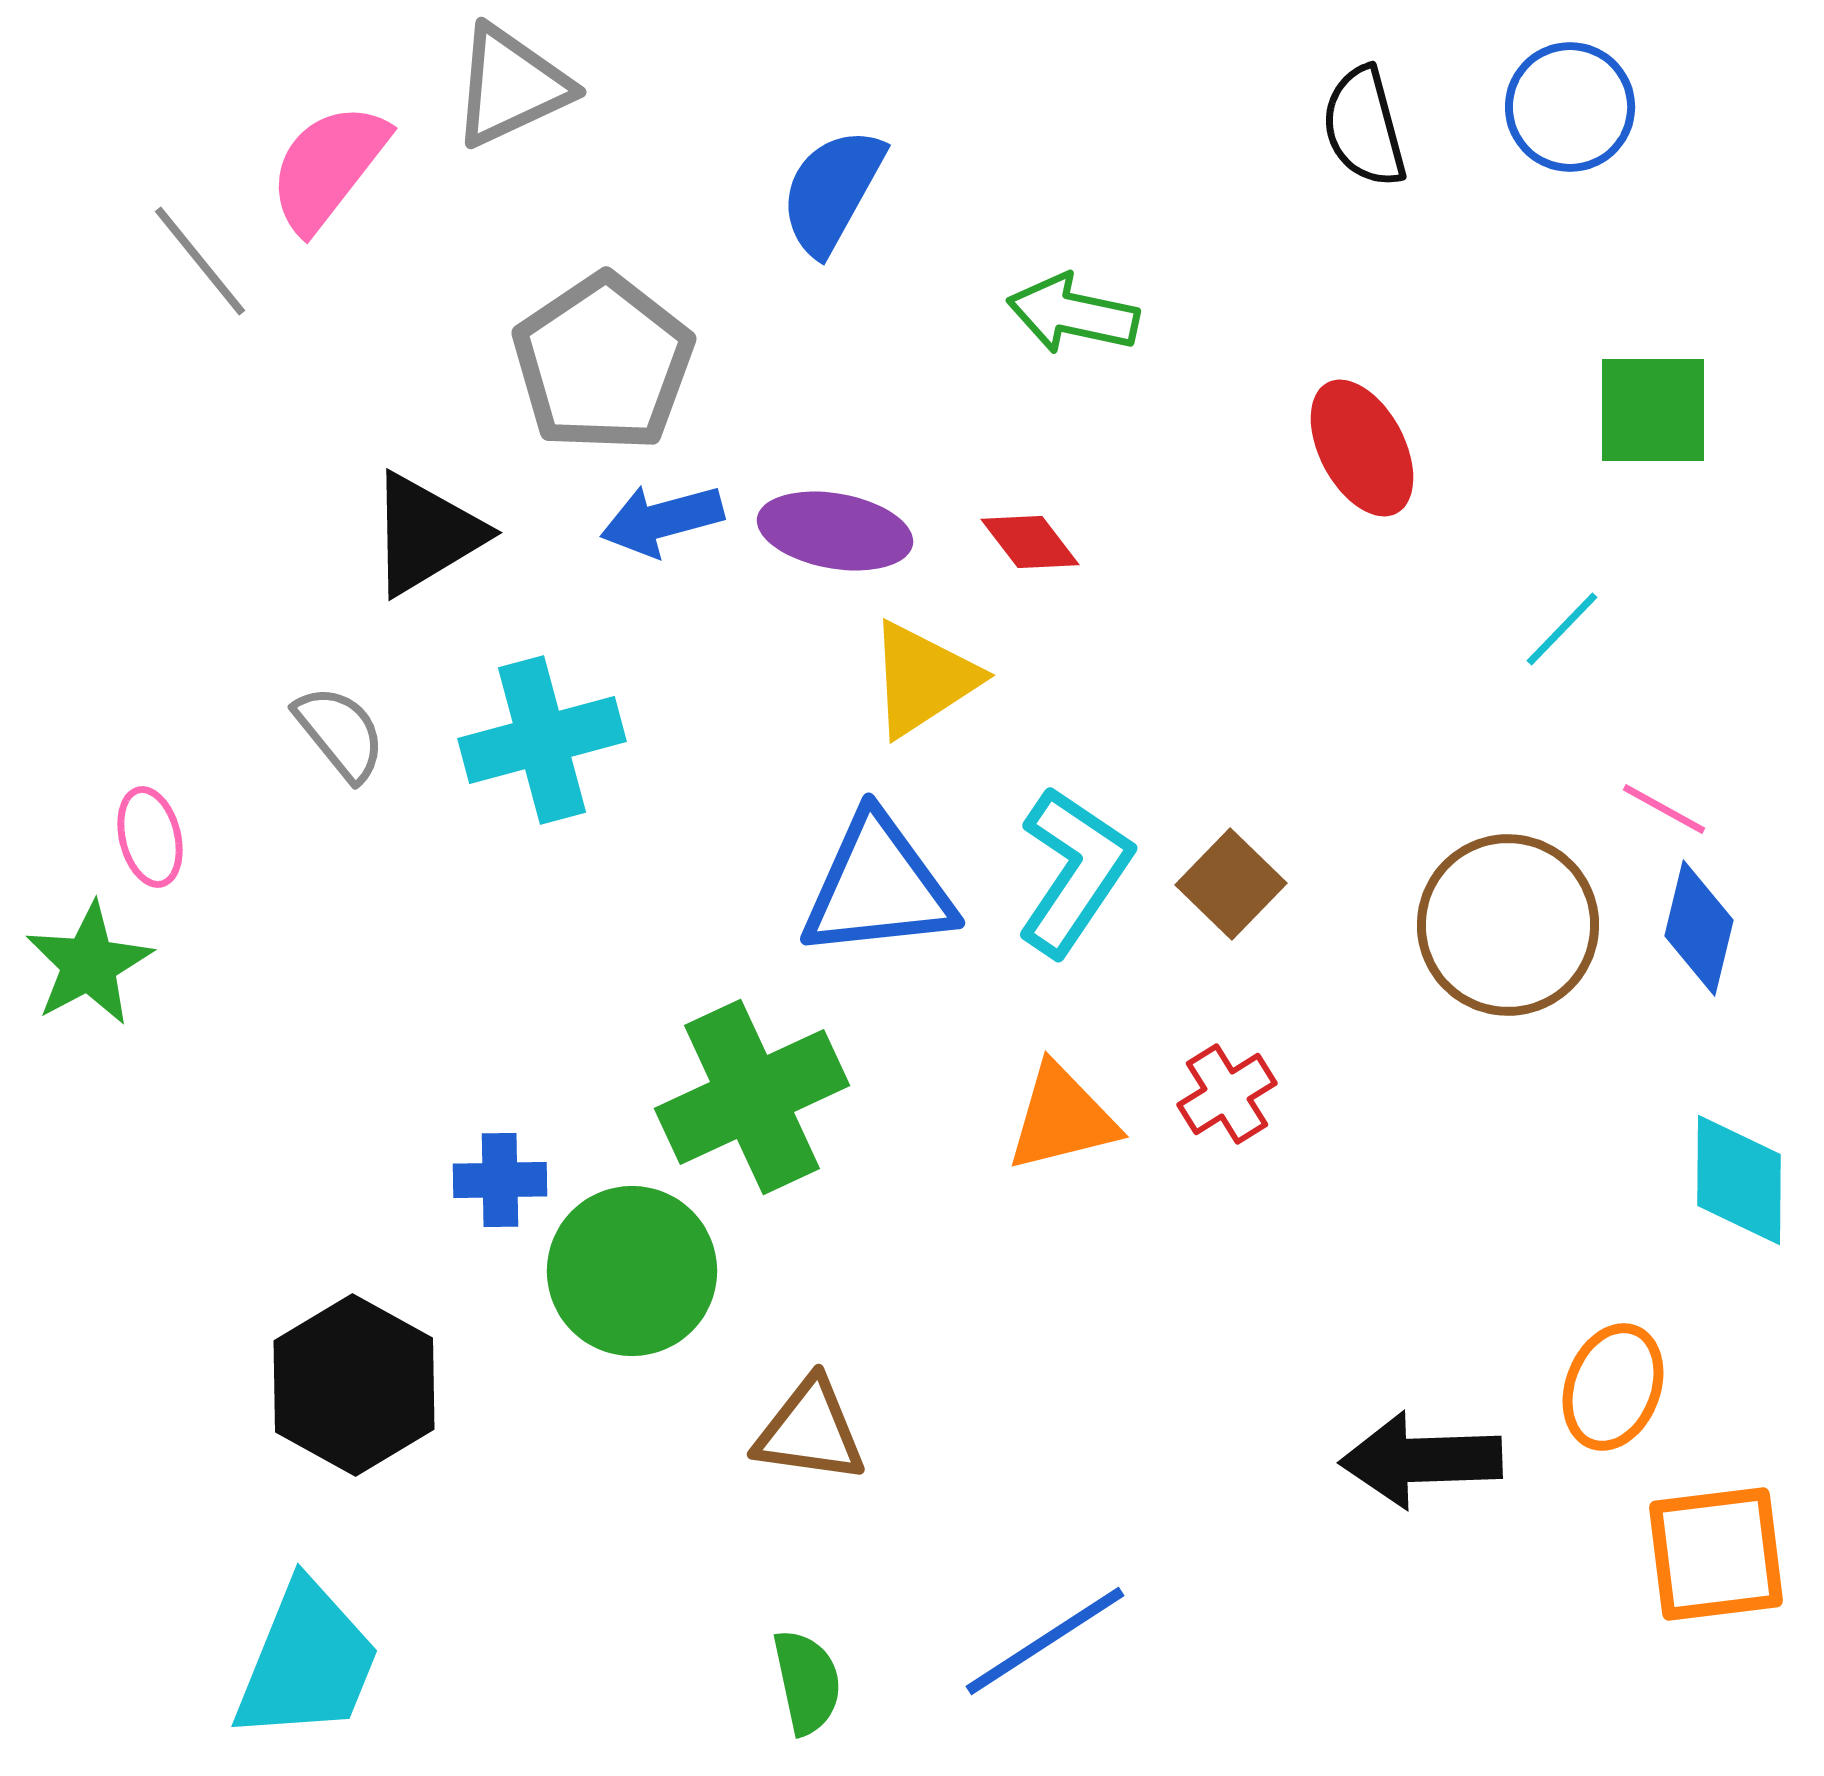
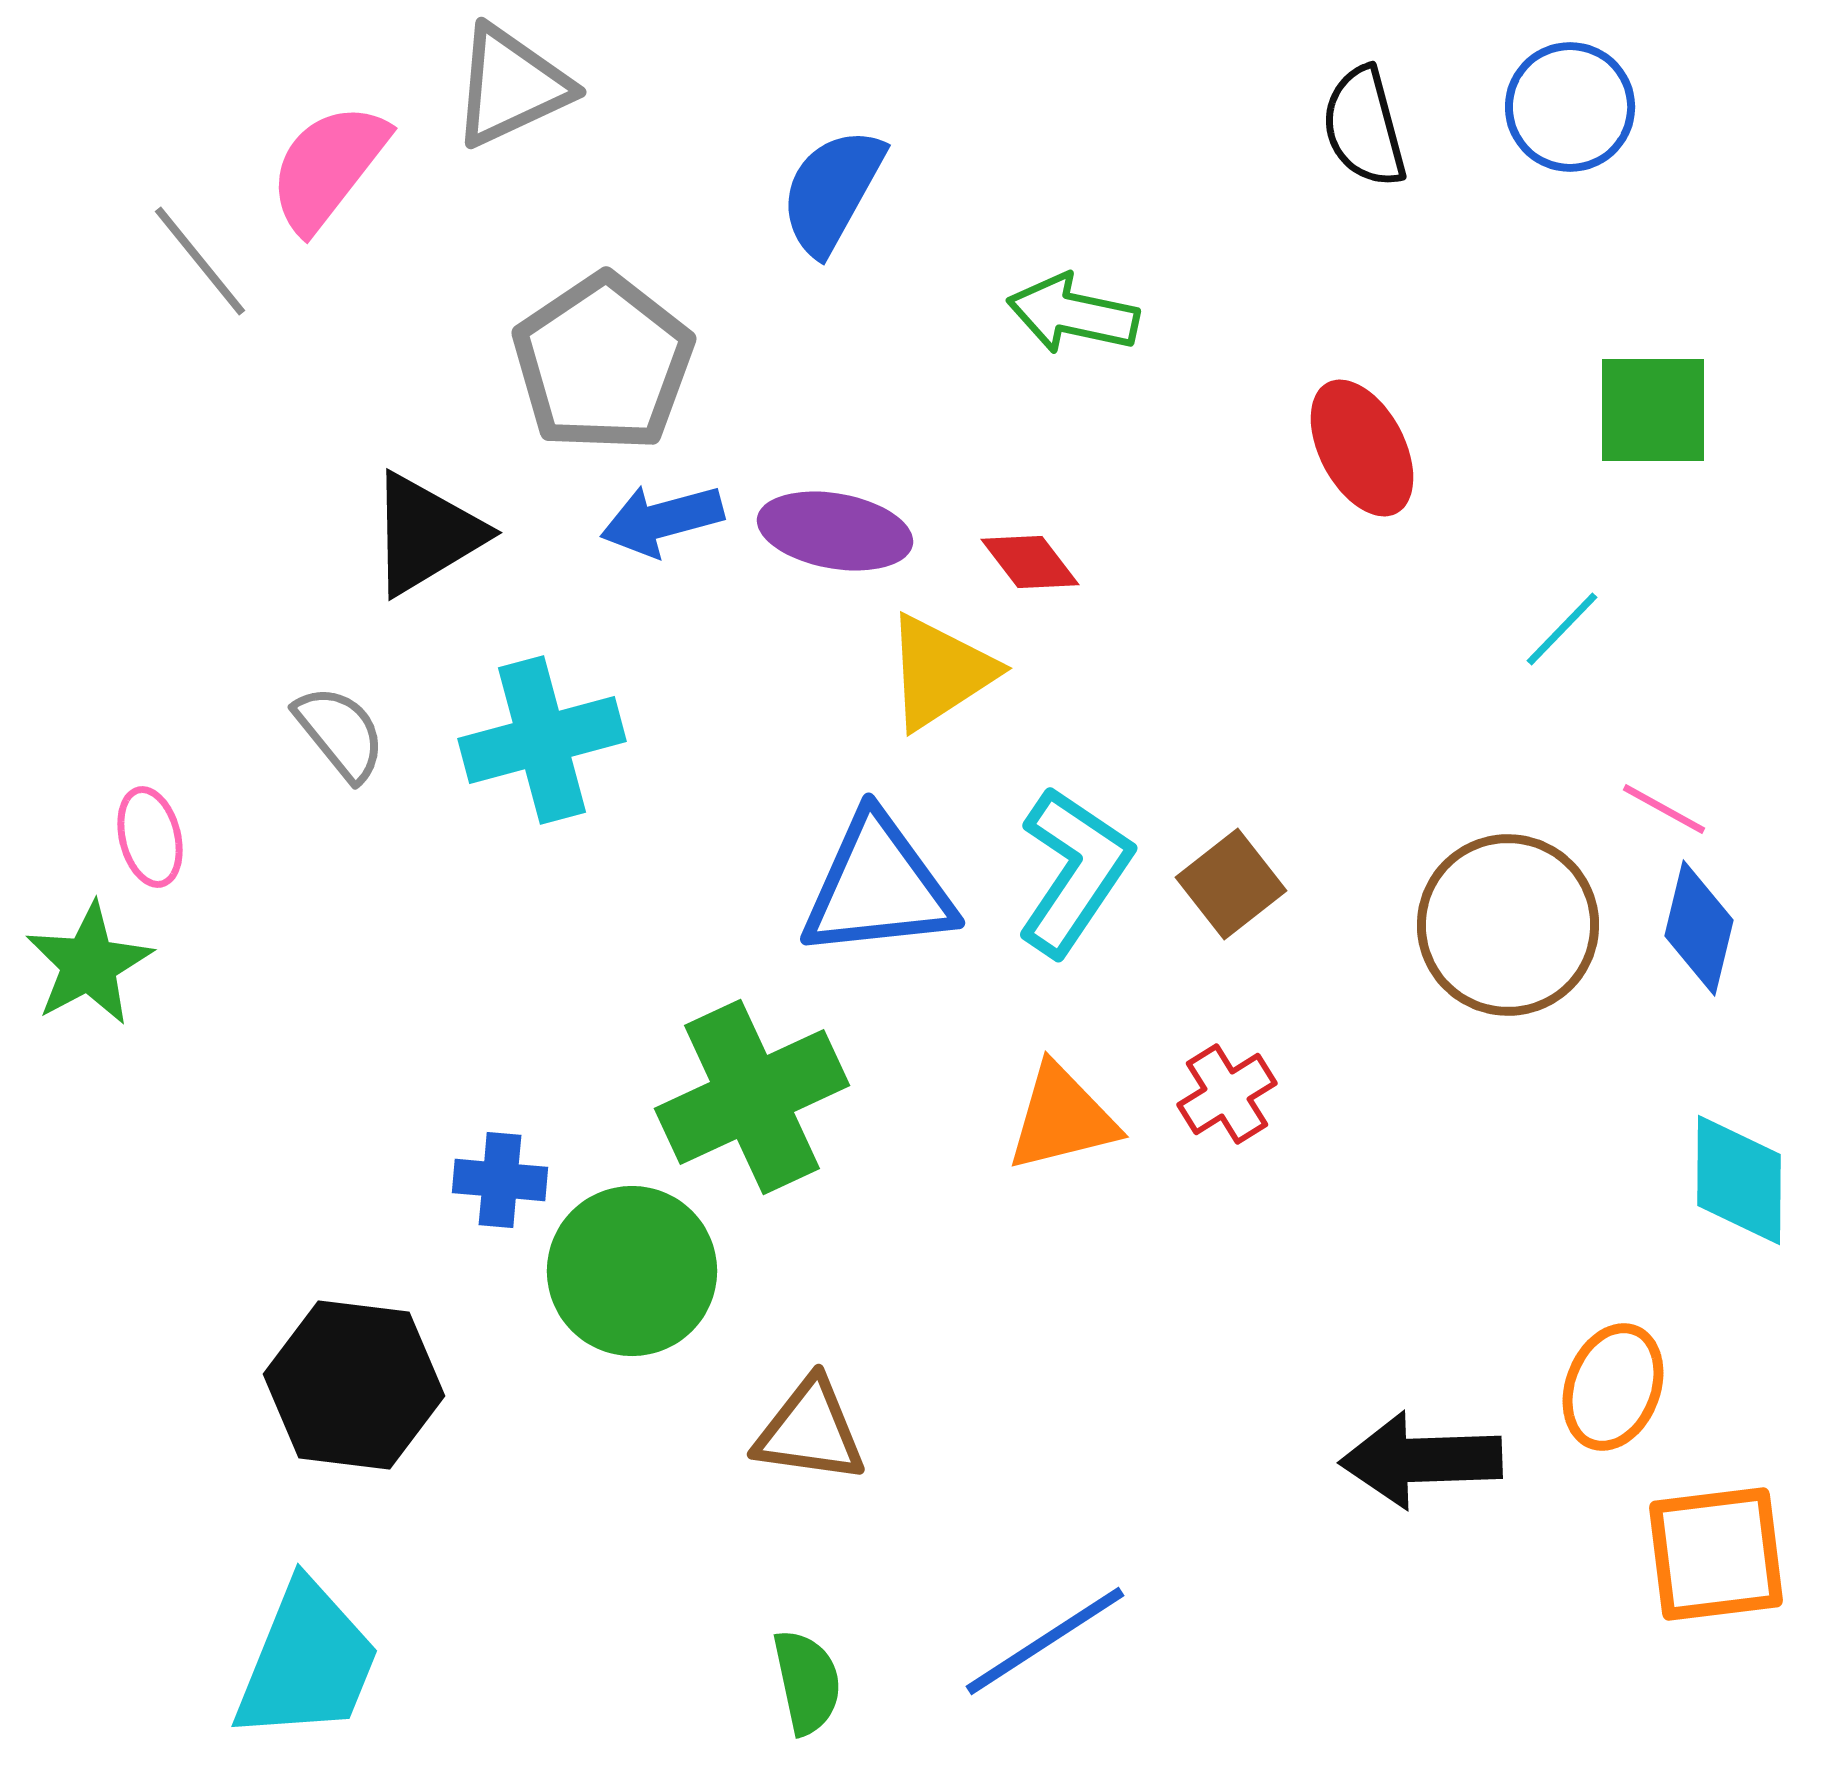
red diamond: moved 20 px down
yellow triangle: moved 17 px right, 7 px up
brown square: rotated 8 degrees clockwise
blue cross: rotated 6 degrees clockwise
black hexagon: rotated 22 degrees counterclockwise
